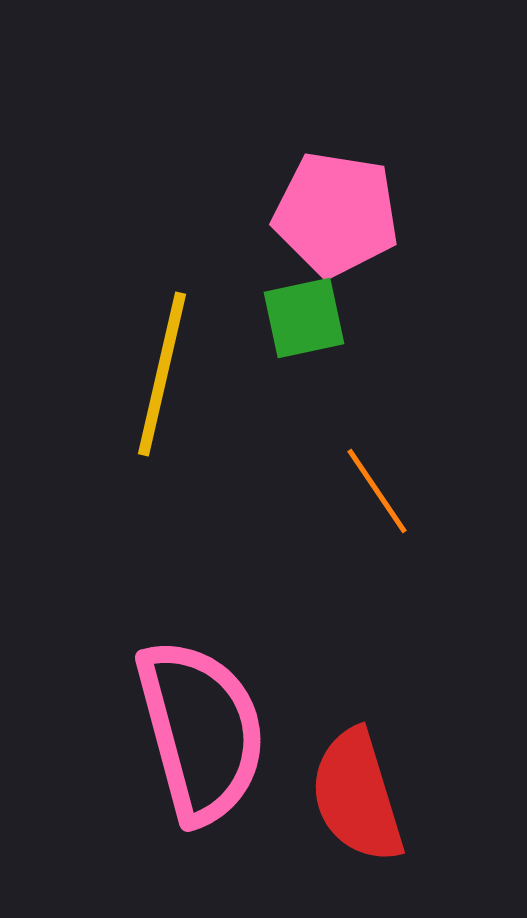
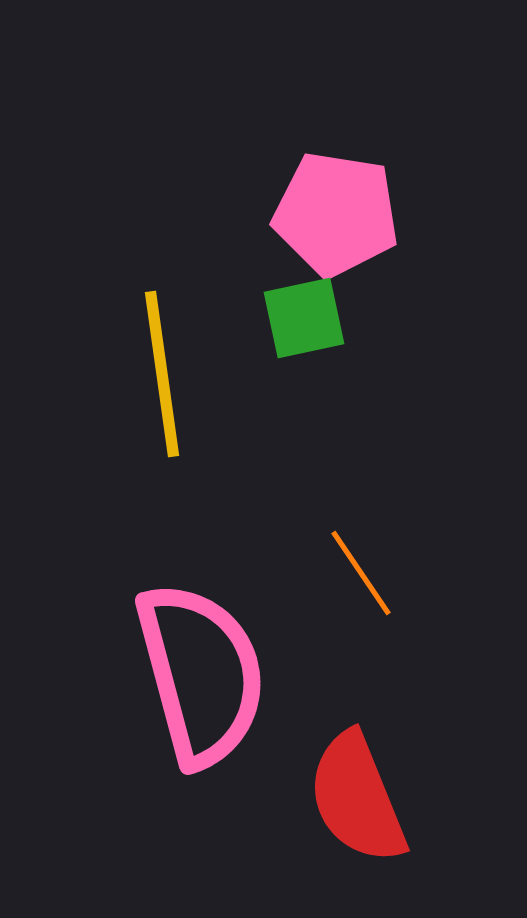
yellow line: rotated 21 degrees counterclockwise
orange line: moved 16 px left, 82 px down
pink semicircle: moved 57 px up
red semicircle: moved 2 px down; rotated 5 degrees counterclockwise
